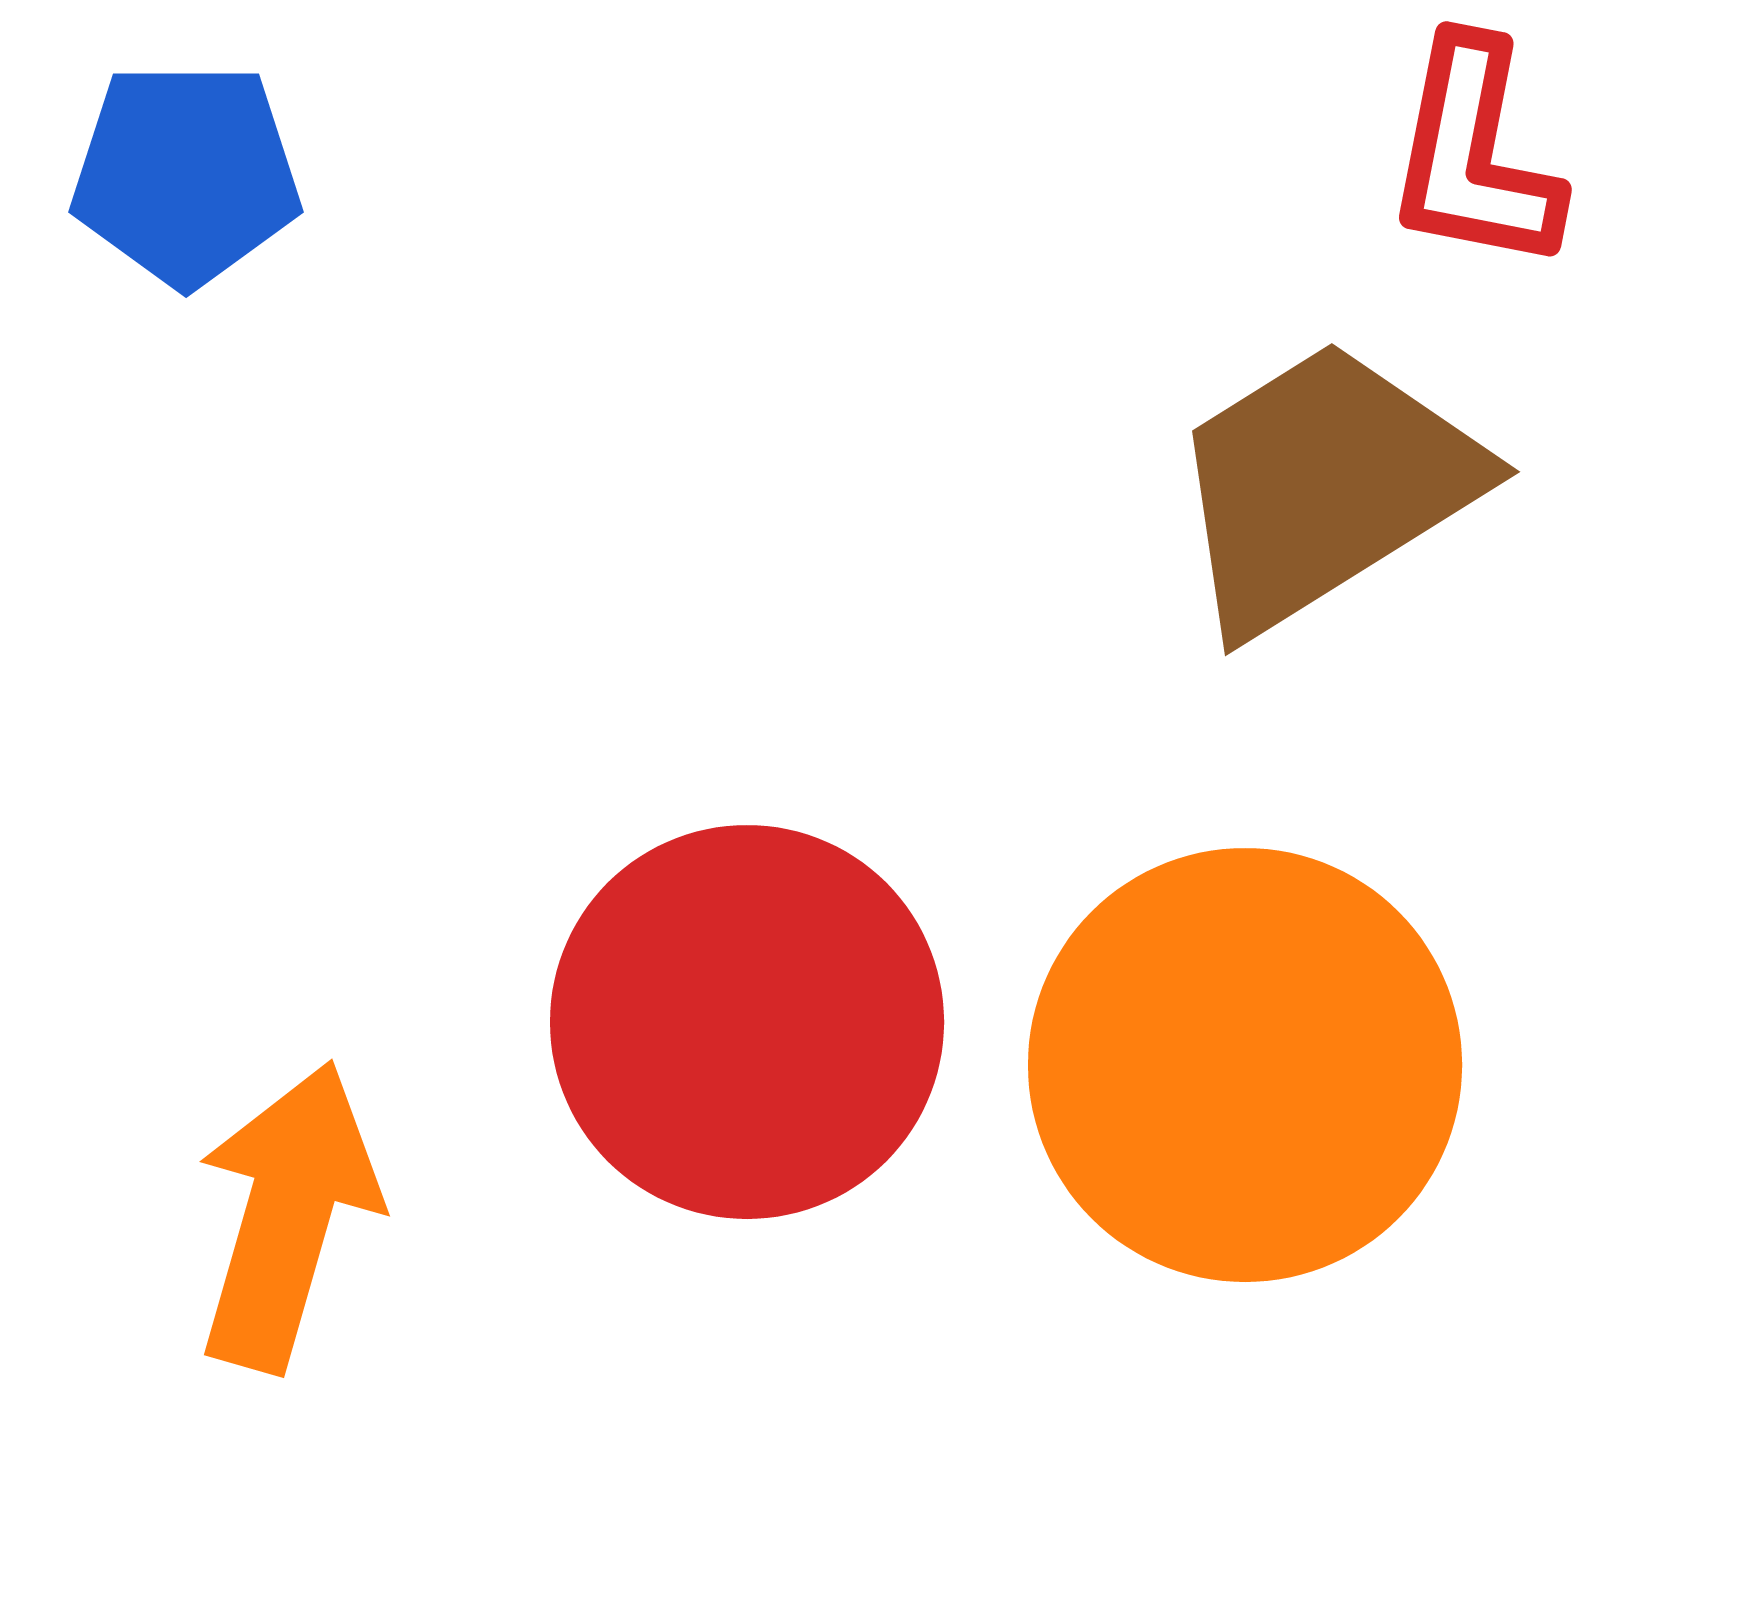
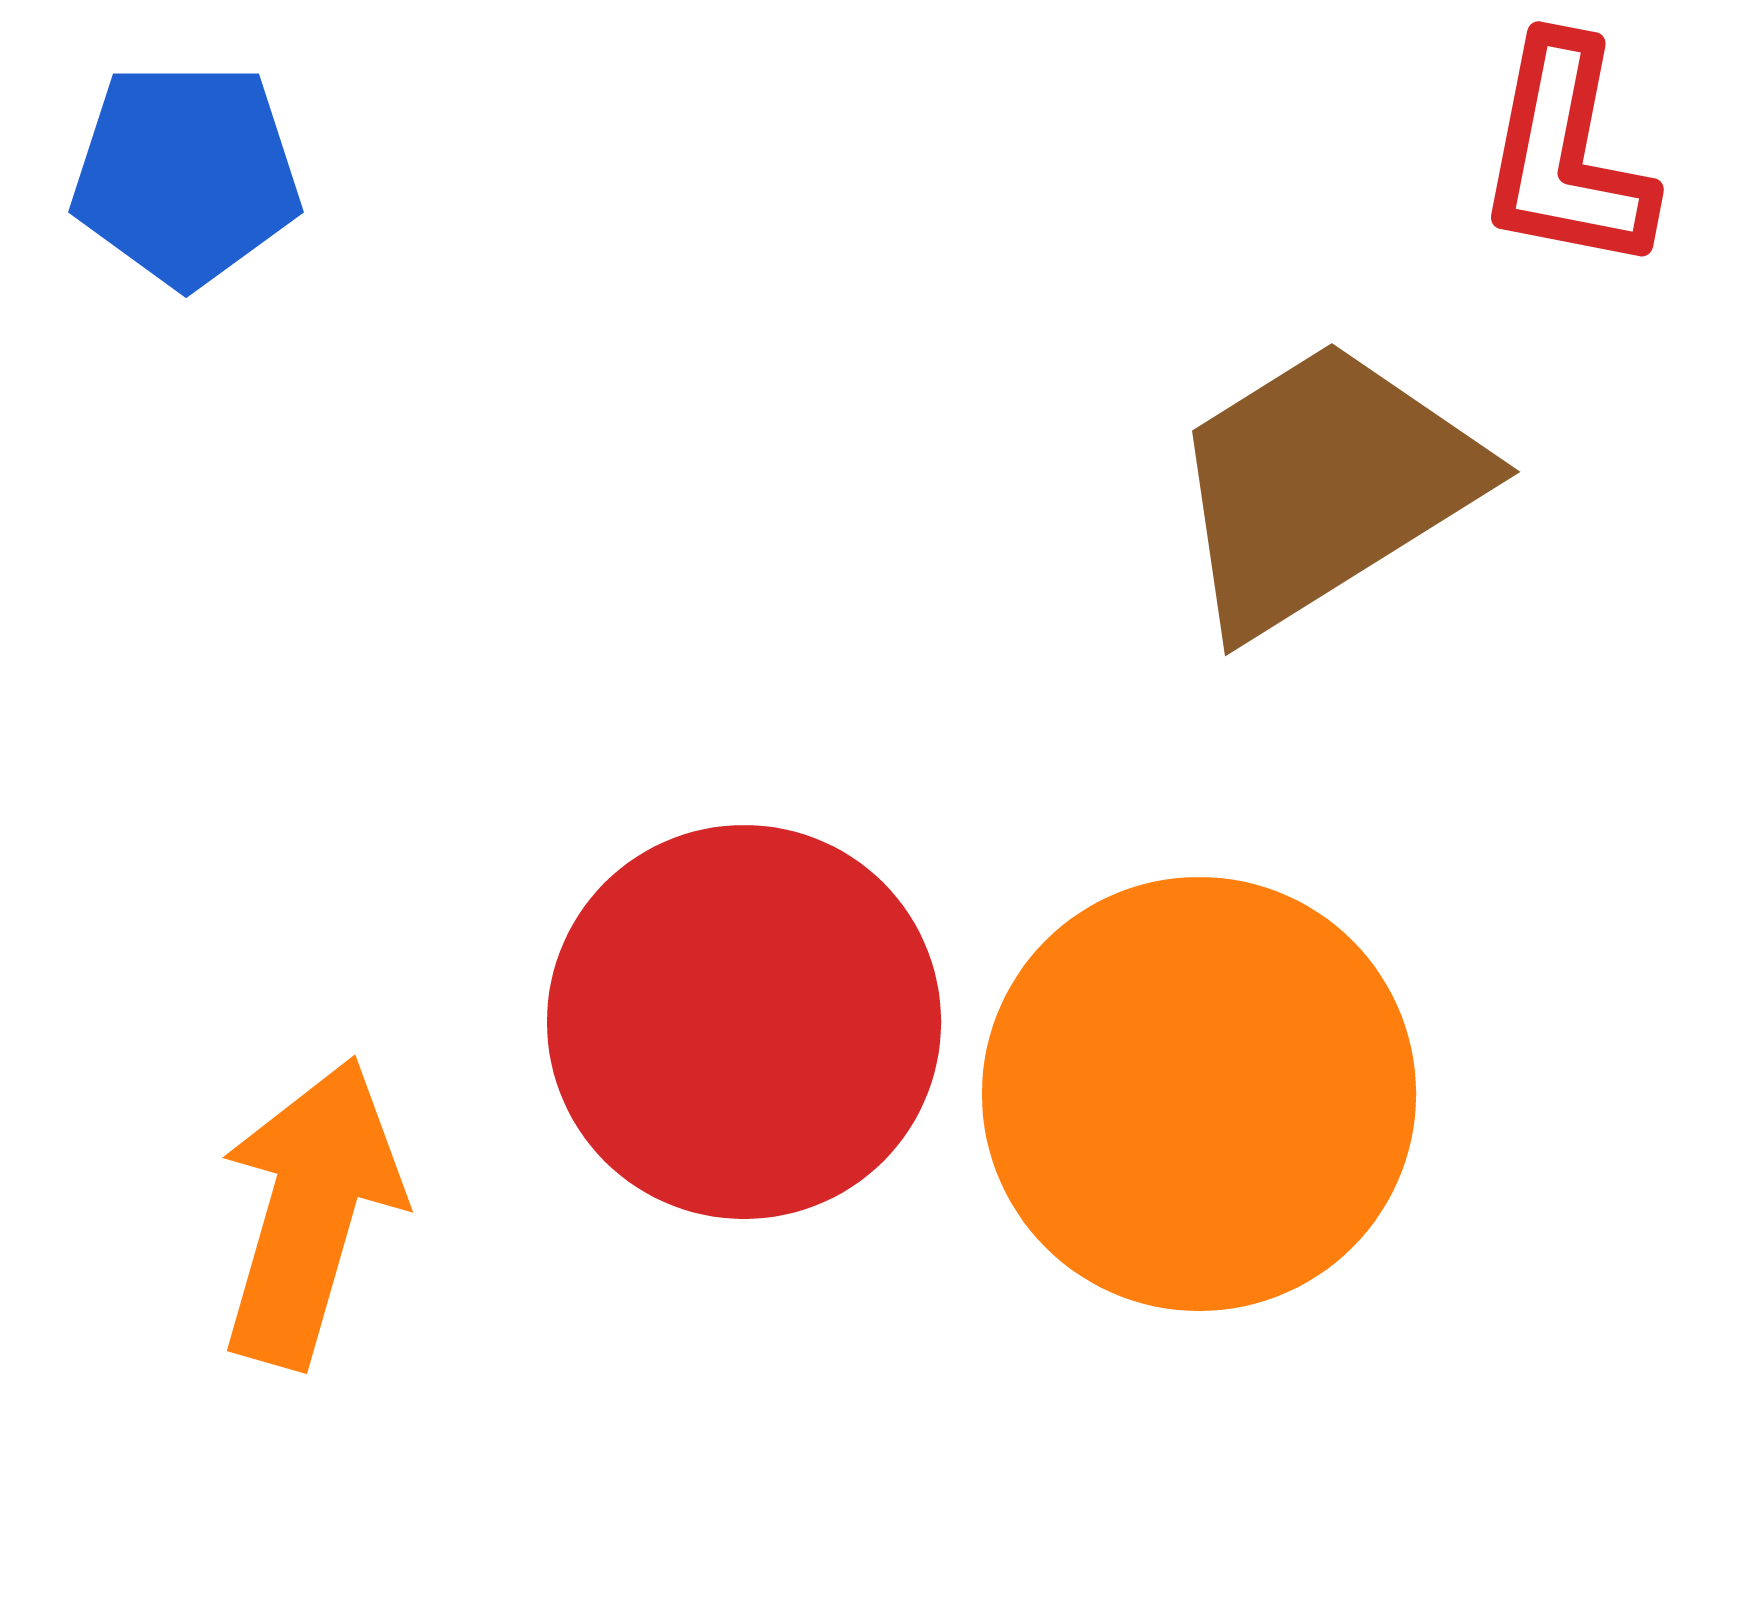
red L-shape: moved 92 px right
red circle: moved 3 px left
orange circle: moved 46 px left, 29 px down
orange arrow: moved 23 px right, 4 px up
